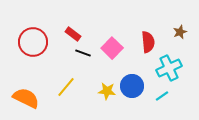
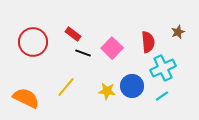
brown star: moved 2 px left
cyan cross: moved 6 px left
